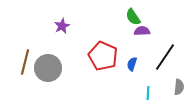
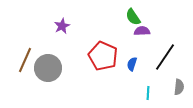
brown line: moved 2 px up; rotated 10 degrees clockwise
